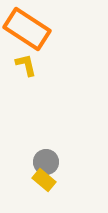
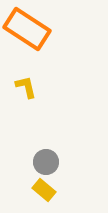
yellow L-shape: moved 22 px down
yellow rectangle: moved 10 px down
